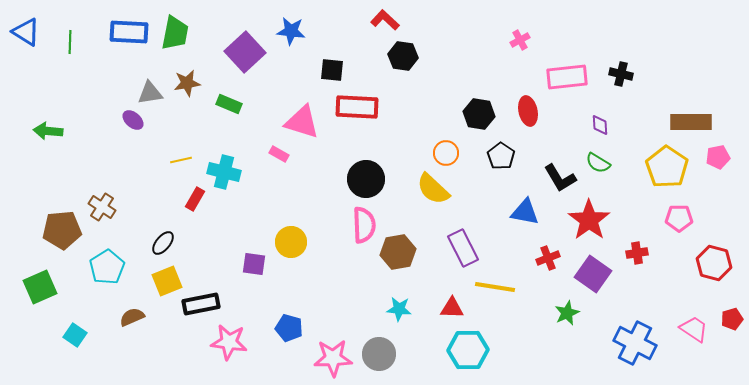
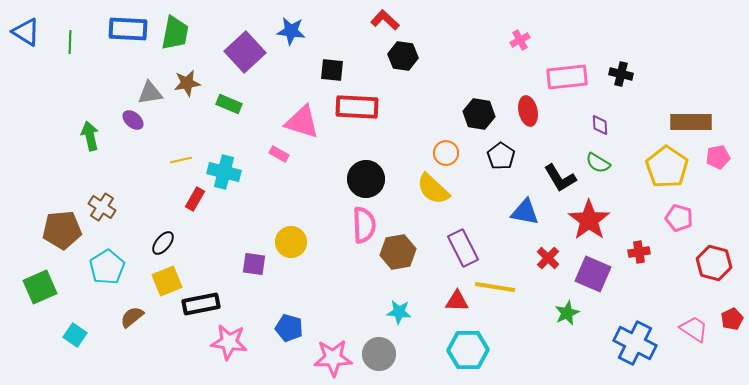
blue rectangle at (129, 32): moved 1 px left, 3 px up
green arrow at (48, 131): moved 42 px right, 5 px down; rotated 72 degrees clockwise
pink pentagon at (679, 218): rotated 16 degrees clockwise
red cross at (637, 253): moved 2 px right, 1 px up
red cross at (548, 258): rotated 25 degrees counterclockwise
purple square at (593, 274): rotated 12 degrees counterclockwise
red triangle at (452, 308): moved 5 px right, 7 px up
cyan star at (399, 309): moved 3 px down
brown semicircle at (132, 317): rotated 15 degrees counterclockwise
red pentagon at (732, 319): rotated 10 degrees counterclockwise
